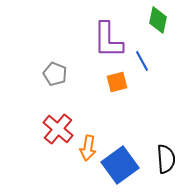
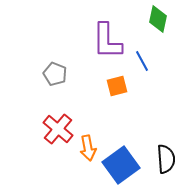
green diamond: moved 1 px up
purple L-shape: moved 1 px left, 1 px down
orange square: moved 4 px down
orange arrow: rotated 20 degrees counterclockwise
blue square: moved 1 px right
